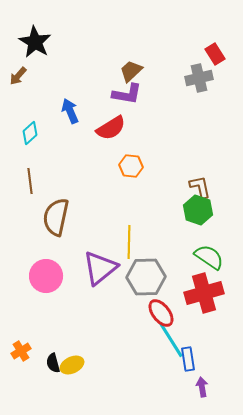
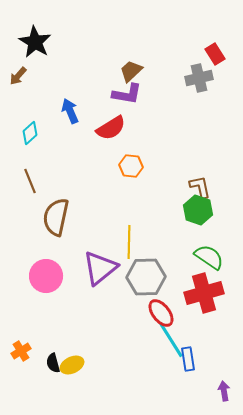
brown line: rotated 15 degrees counterclockwise
purple arrow: moved 22 px right, 4 px down
